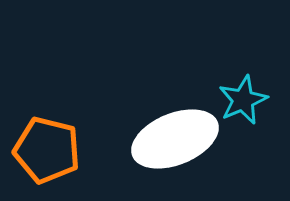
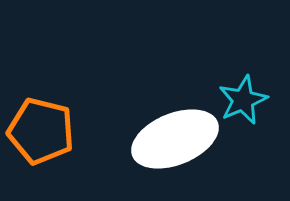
orange pentagon: moved 6 px left, 19 px up
